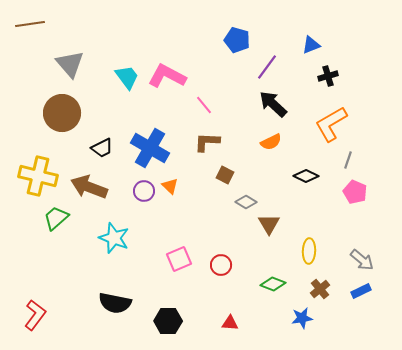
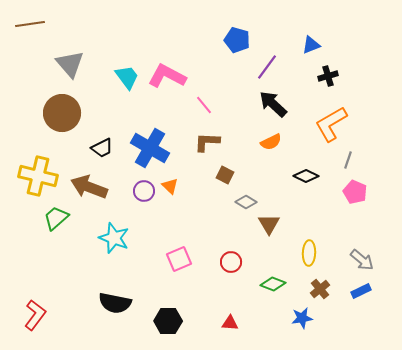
yellow ellipse: moved 2 px down
red circle: moved 10 px right, 3 px up
